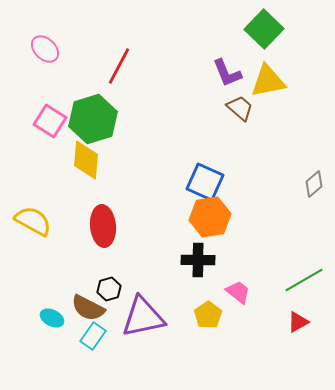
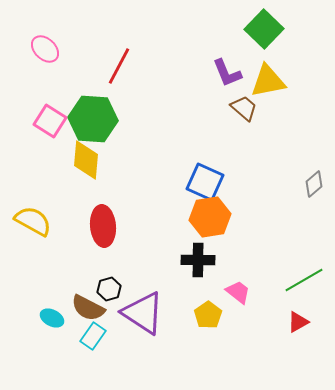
brown trapezoid: moved 4 px right
green hexagon: rotated 21 degrees clockwise
purple triangle: moved 4 px up; rotated 45 degrees clockwise
